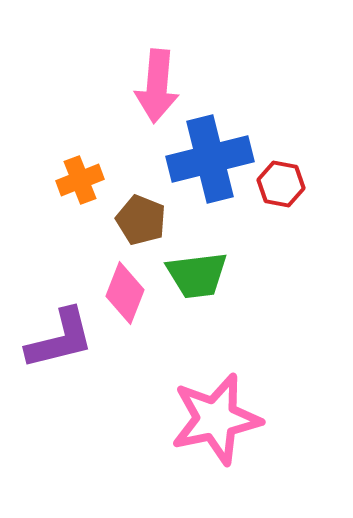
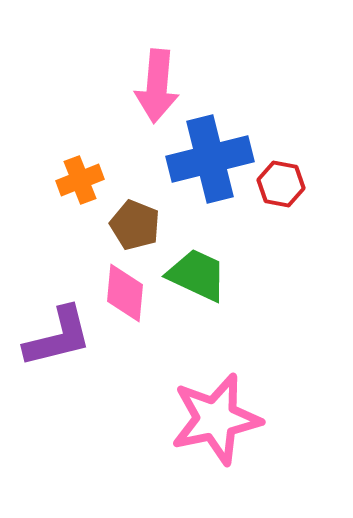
brown pentagon: moved 6 px left, 5 px down
green trapezoid: rotated 148 degrees counterclockwise
pink diamond: rotated 16 degrees counterclockwise
purple L-shape: moved 2 px left, 2 px up
